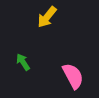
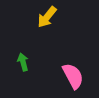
green arrow: rotated 18 degrees clockwise
